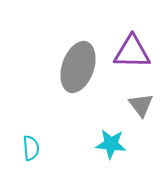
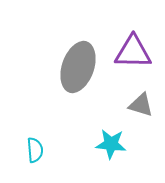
purple triangle: moved 1 px right
gray triangle: rotated 36 degrees counterclockwise
cyan semicircle: moved 4 px right, 2 px down
